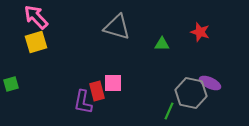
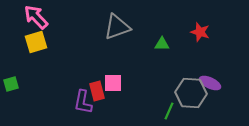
gray triangle: rotated 36 degrees counterclockwise
gray hexagon: rotated 8 degrees counterclockwise
